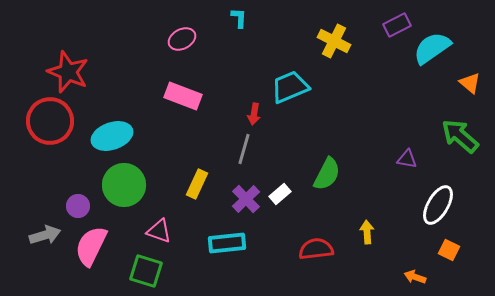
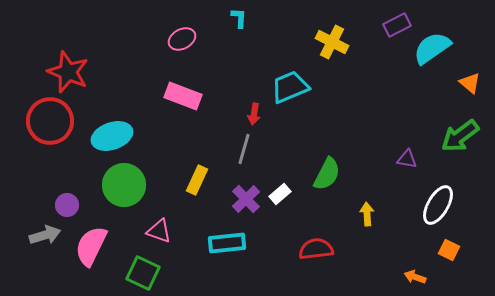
yellow cross: moved 2 px left, 1 px down
green arrow: rotated 78 degrees counterclockwise
yellow rectangle: moved 4 px up
purple circle: moved 11 px left, 1 px up
yellow arrow: moved 18 px up
green square: moved 3 px left, 2 px down; rotated 8 degrees clockwise
